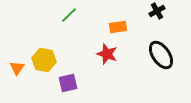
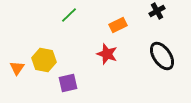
orange rectangle: moved 2 px up; rotated 18 degrees counterclockwise
black ellipse: moved 1 px right, 1 px down
